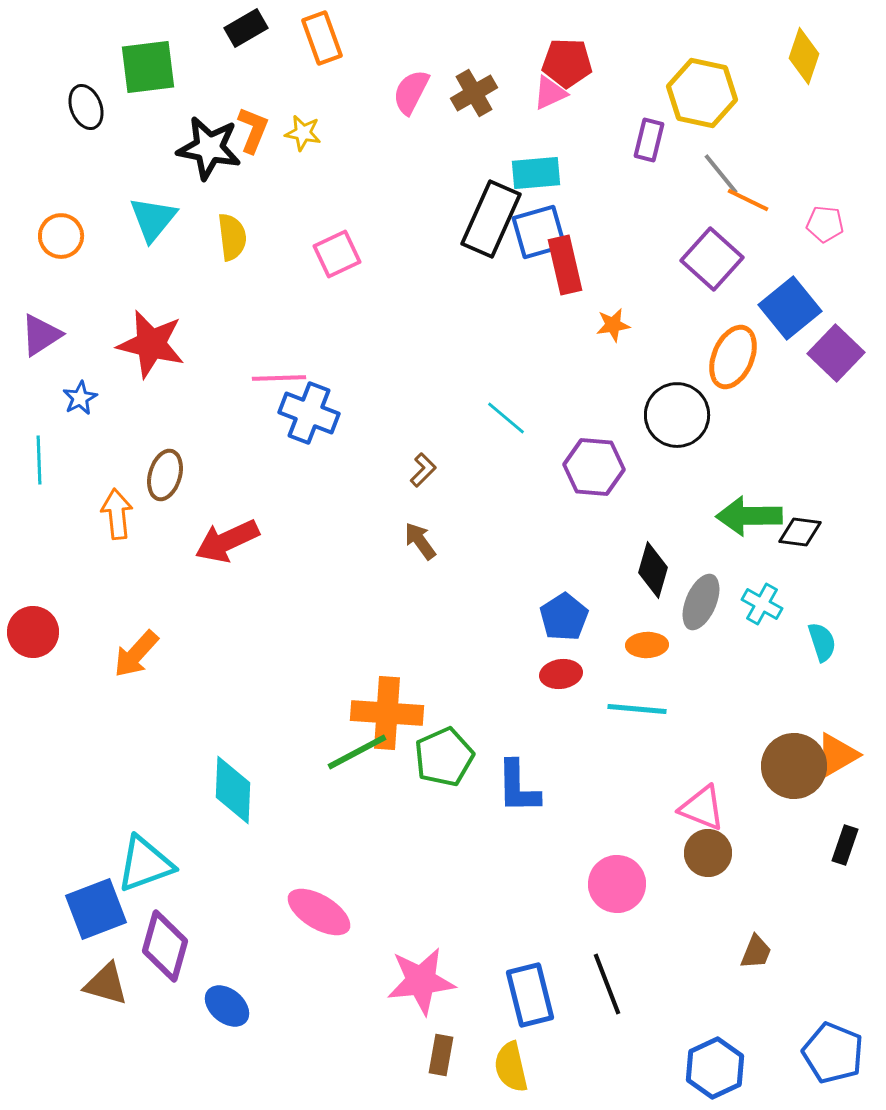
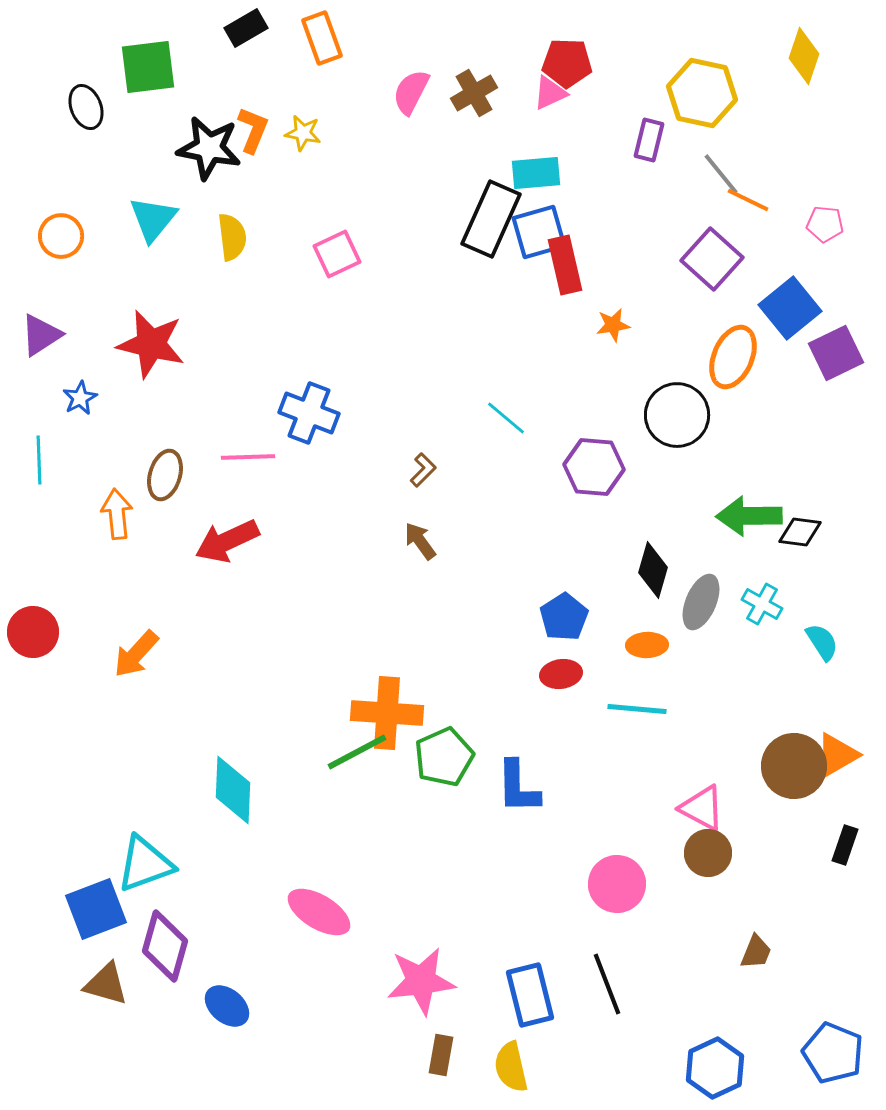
purple square at (836, 353): rotated 20 degrees clockwise
pink line at (279, 378): moved 31 px left, 79 px down
cyan semicircle at (822, 642): rotated 15 degrees counterclockwise
pink triangle at (702, 808): rotated 6 degrees clockwise
